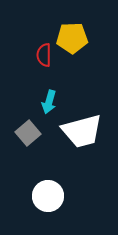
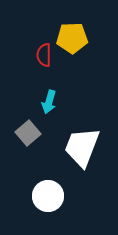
white trapezoid: moved 16 px down; rotated 126 degrees clockwise
